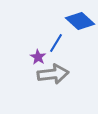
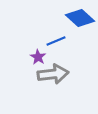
blue diamond: moved 3 px up
blue line: moved 2 px up; rotated 36 degrees clockwise
